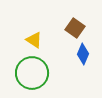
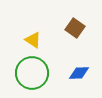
yellow triangle: moved 1 px left
blue diamond: moved 4 px left, 19 px down; rotated 65 degrees clockwise
